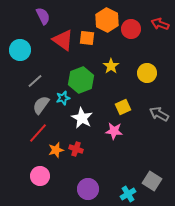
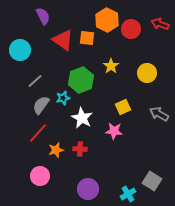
red cross: moved 4 px right; rotated 16 degrees counterclockwise
